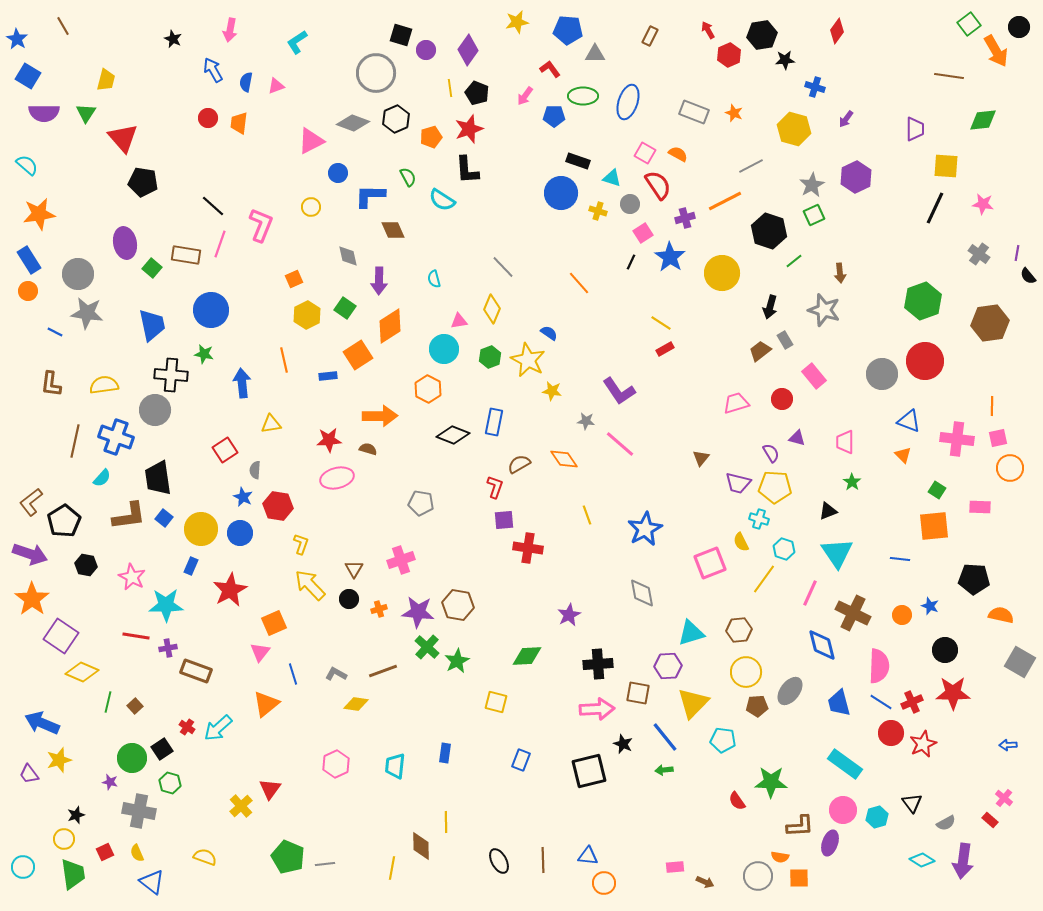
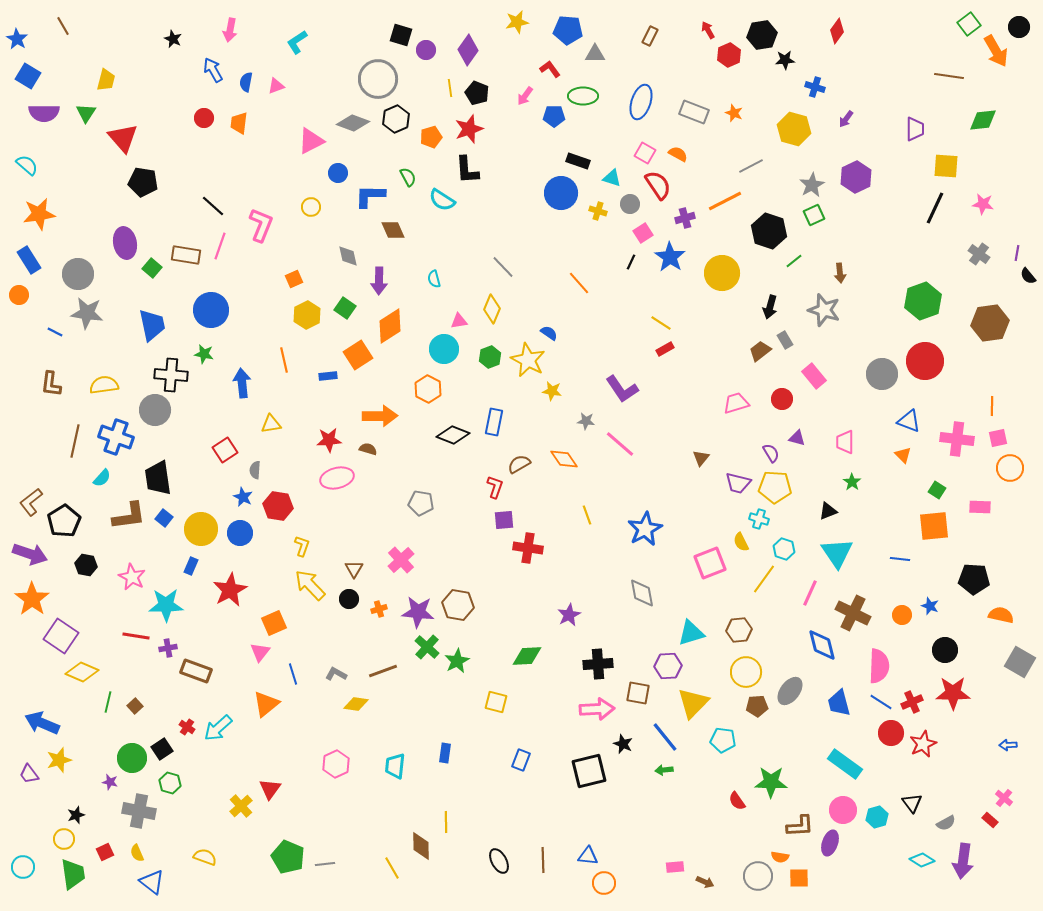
gray circle at (376, 73): moved 2 px right, 6 px down
blue ellipse at (628, 102): moved 13 px right
red circle at (208, 118): moved 4 px left
pink line at (220, 244): moved 2 px down
orange circle at (28, 291): moved 9 px left, 4 px down
purple L-shape at (619, 391): moved 3 px right, 2 px up
yellow L-shape at (301, 544): moved 1 px right, 2 px down
pink cross at (401, 560): rotated 24 degrees counterclockwise
yellow line at (392, 868): rotated 40 degrees counterclockwise
